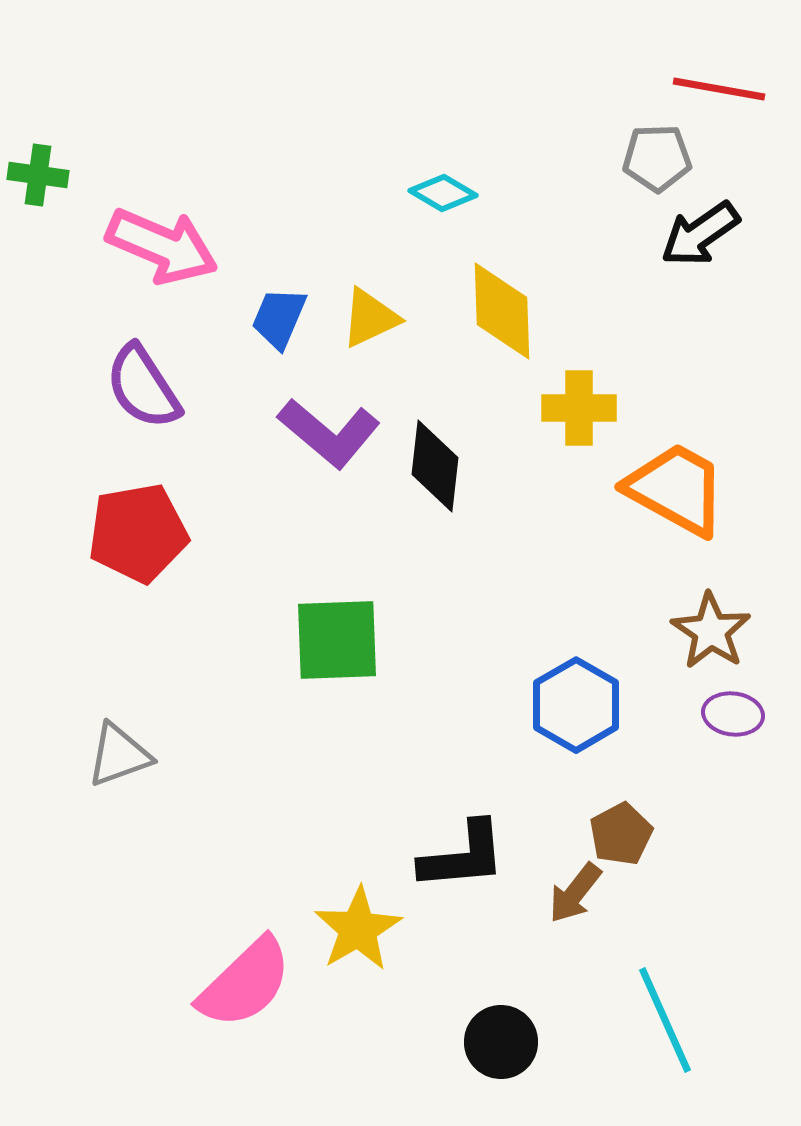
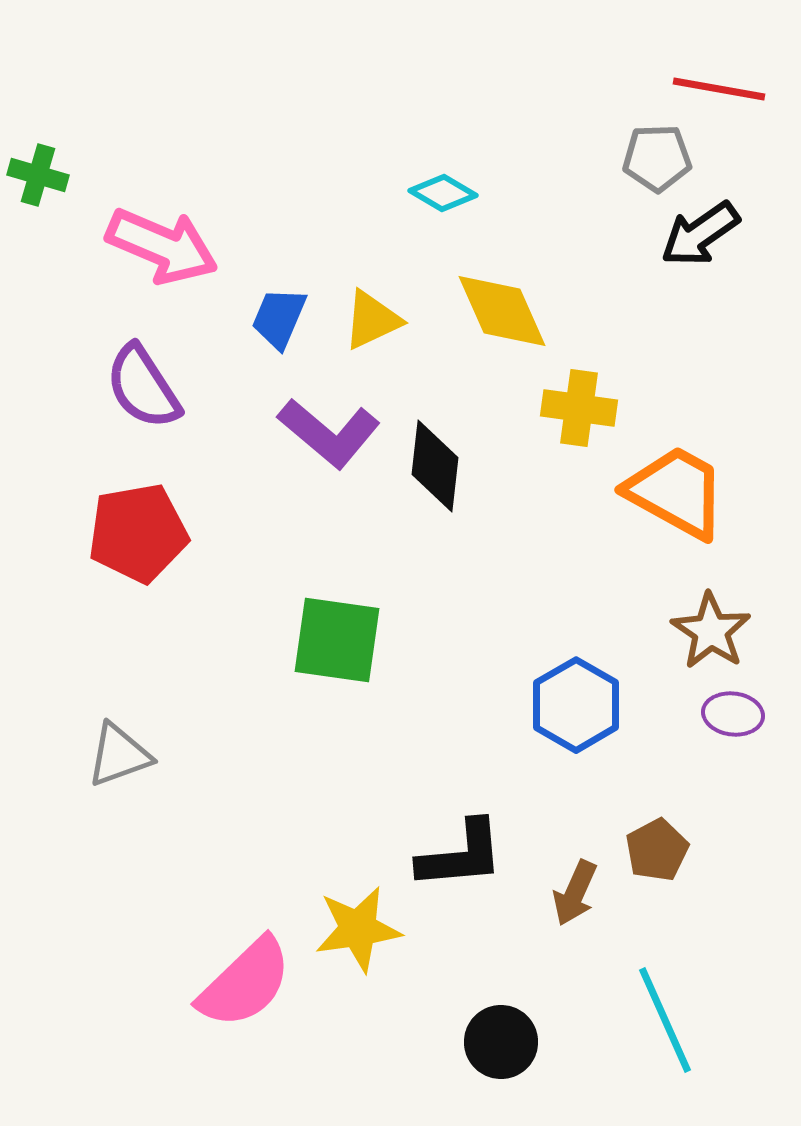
green cross: rotated 8 degrees clockwise
yellow diamond: rotated 22 degrees counterclockwise
yellow triangle: moved 2 px right, 2 px down
yellow cross: rotated 8 degrees clockwise
orange trapezoid: moved 3 px down
green square: rotated 10 degrees clockwise
brown pentagon: moved 36 px right, 16 px down
black L-shape: moved 2 px left, 1 px up
brown arrow: rotated 14 degrees counterclockwise
yellow star: rotated 22 degrees clockwise
